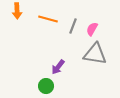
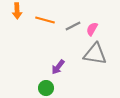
orange line: moved 3 px left, 1 px down
gray line: rotated 42 degrees clockwise
green circle: moved 2 px down
